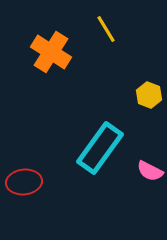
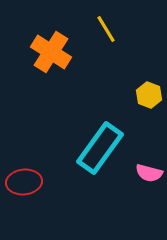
pink semicircle: moved 1 px left, 2 px down; rotated 12 degrees counterclockwise
